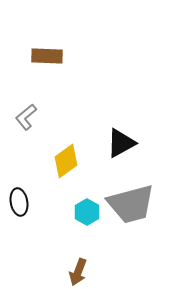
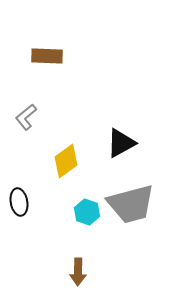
cyan hexagon: rotated 10 degrees counterclockwise
brown arrow: rotated 20 degrees counterclockwise
